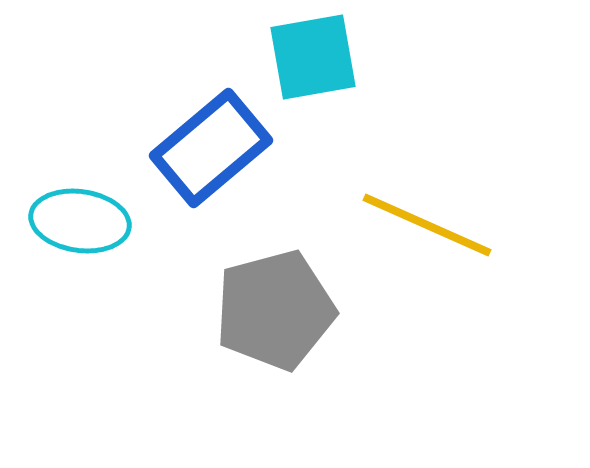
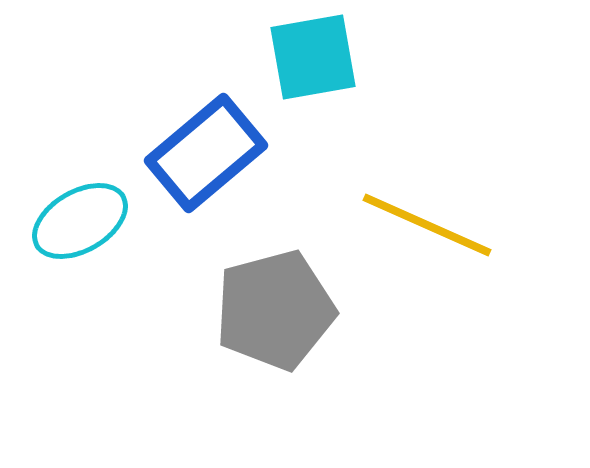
blue rectangle: moved 5 px left, 5 px down
cyan ellipse: rotated 38 degrees counterclockwise
